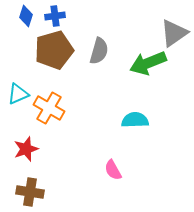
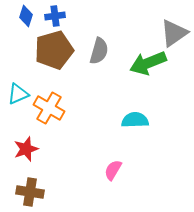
pink semicircle: rotated 60 degrees clockwise
